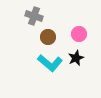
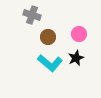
gray cross: moved 2 px left, 1 px up
